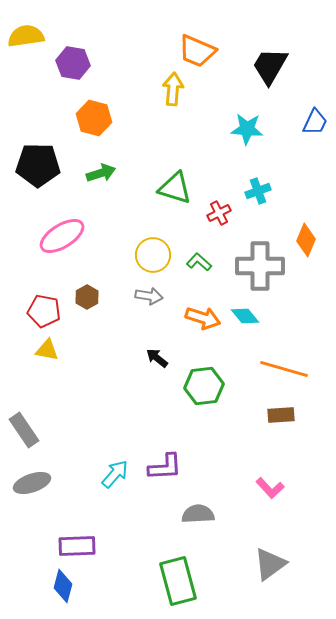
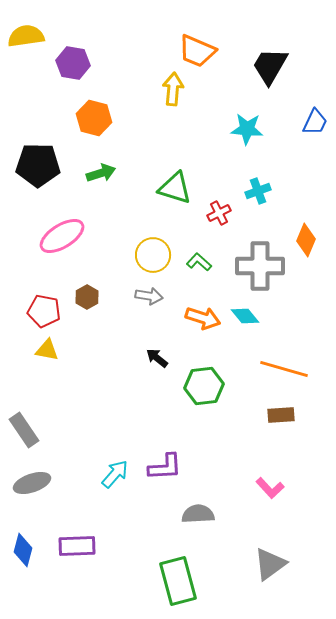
blue diamond: moved 40 px left, 36 px up
